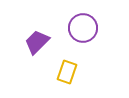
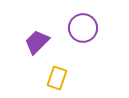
yellow rectangle: moved 10 px left, 6 px down
